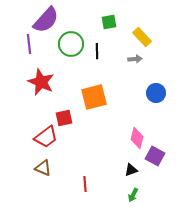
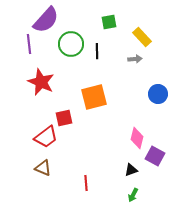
blue circle: moved 2 px right, 1 px down
red line: moved 1 px right, 1 px up
